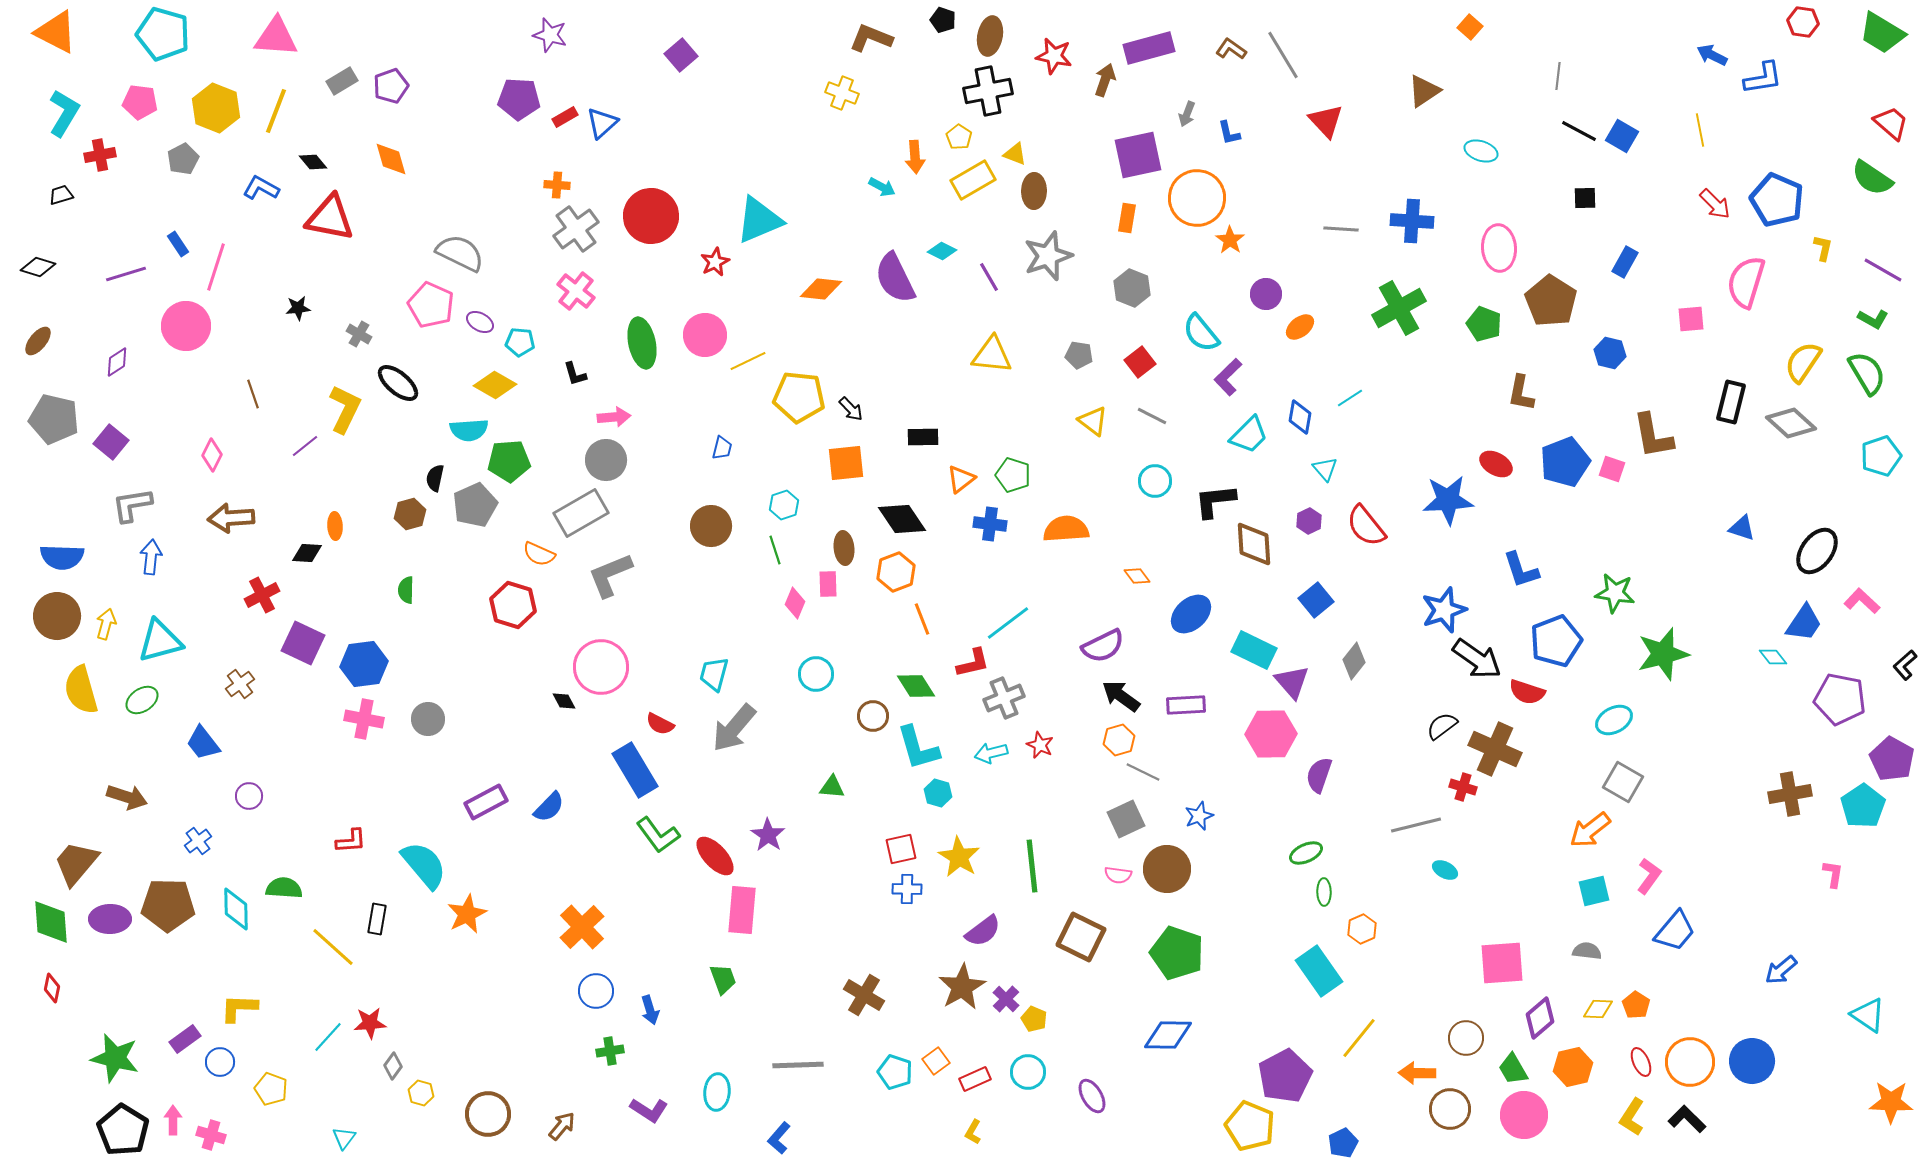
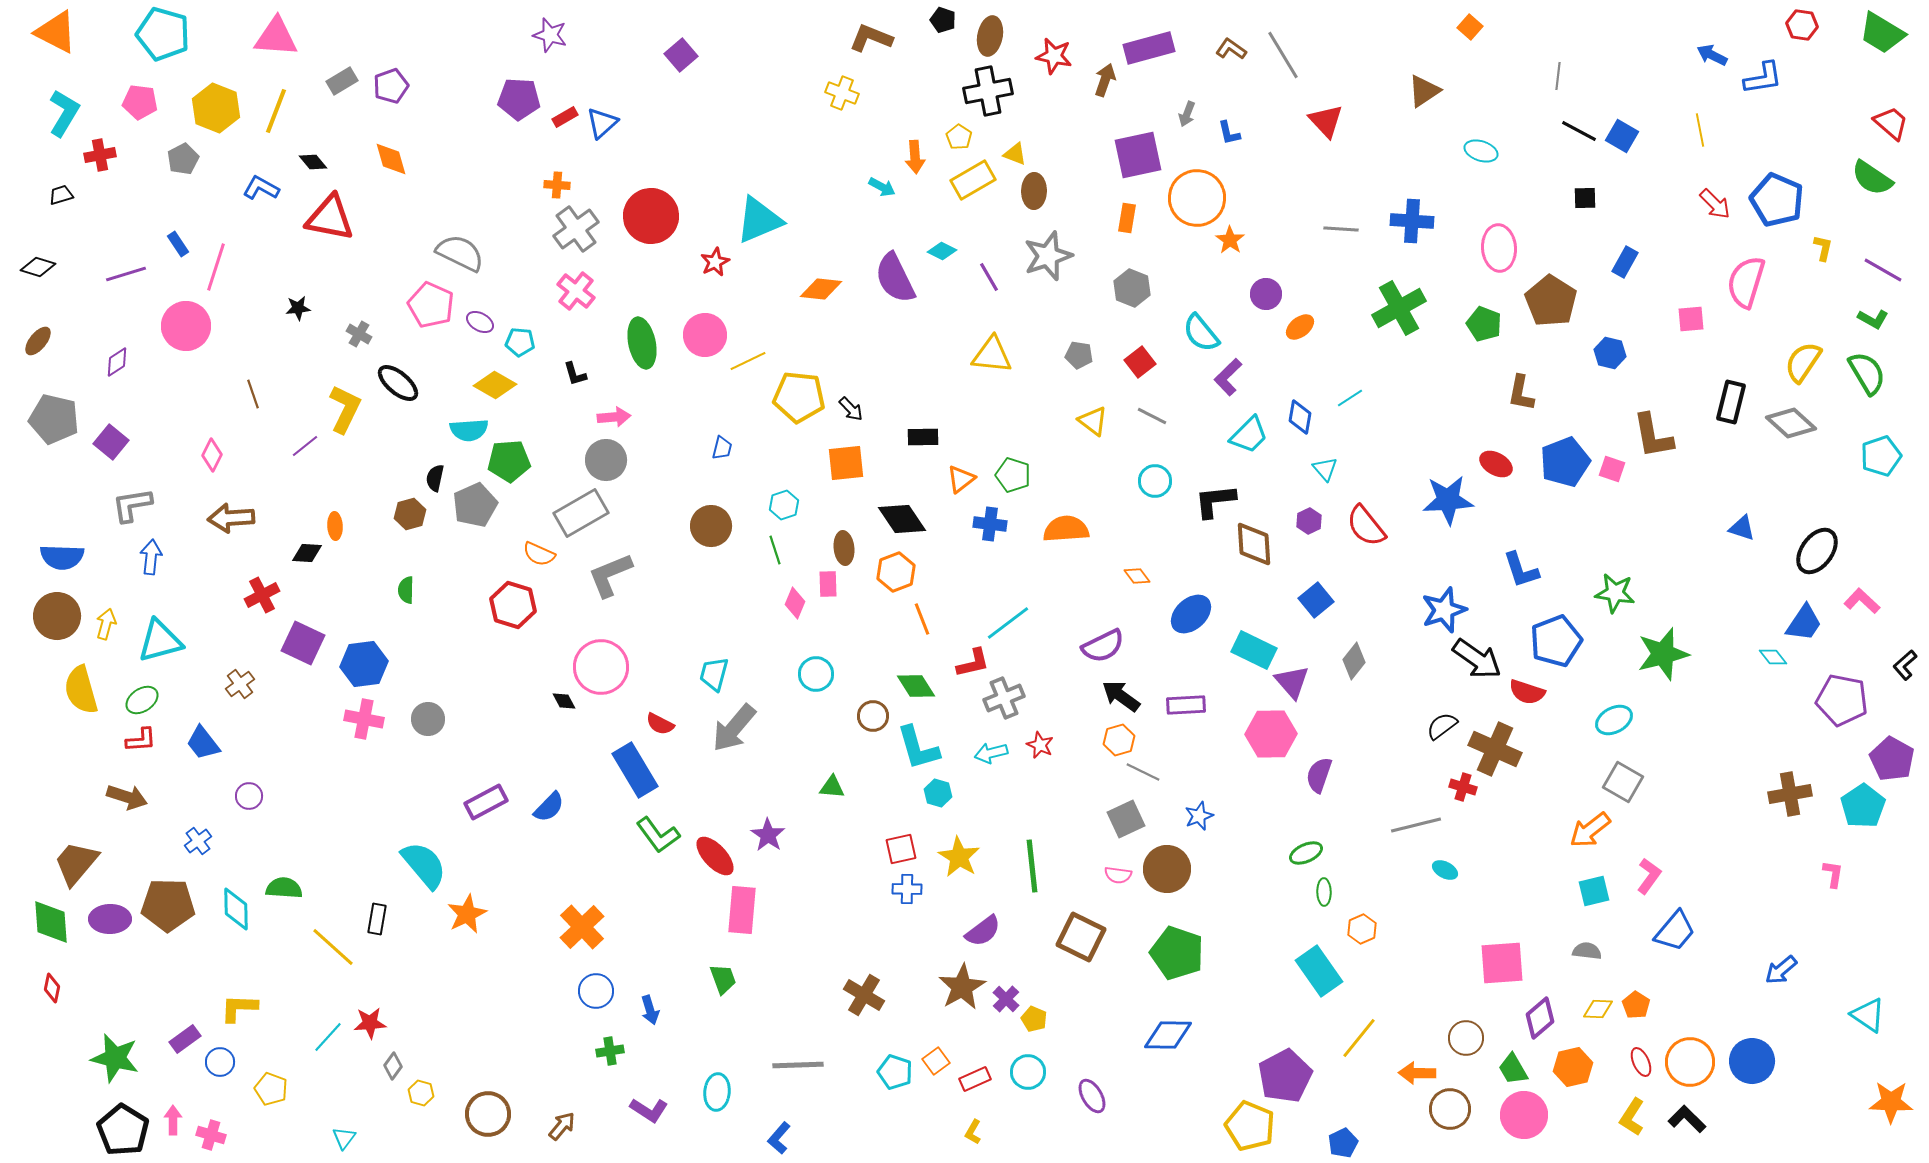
red hexagon at (1803, 22): moved 1 px left, 3 px down
purple pentagon at (1840, 699): moved 2 px right, 1 px down
red L-shape at (351, 841): moved 210 px left, 101 px up
